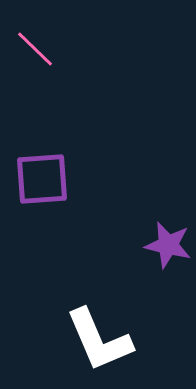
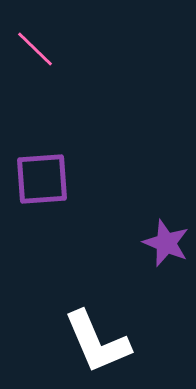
purple star: moved 2 px left, 2 px up; rotated 9 degrees clockwise
white L-shape: moved 2 px left, 2 px down
